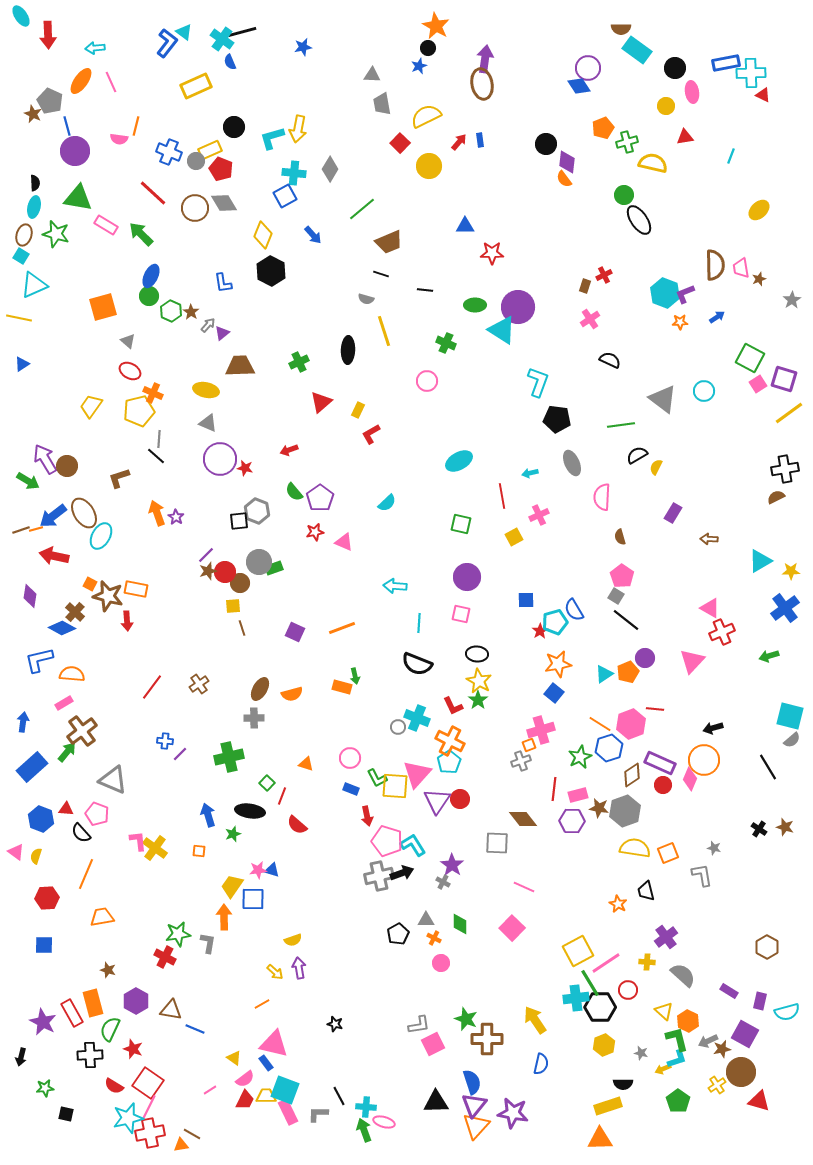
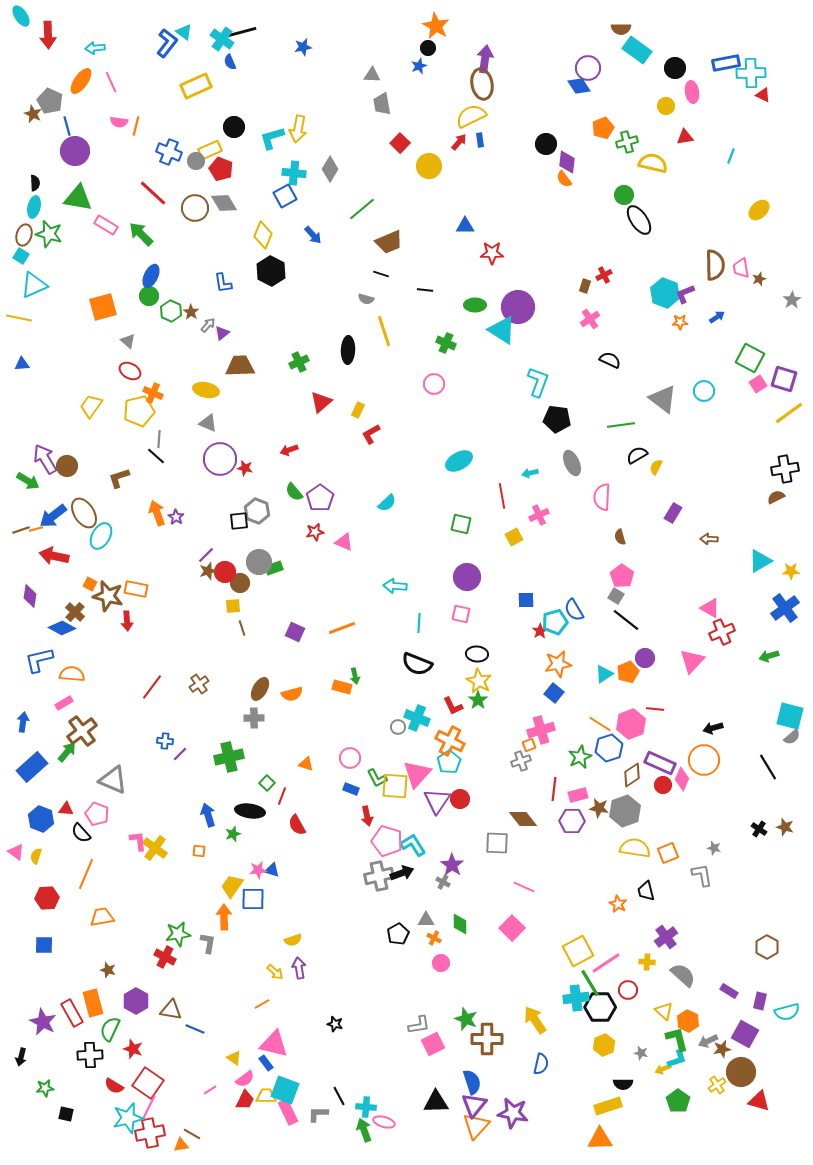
yellow semicircle at (426, 116): moved 45 px right
pink semicircle at (119, 139): moved 17 px up
green star at (56, 234): moved 7 px left
blue triangle at (22, 364): rotated 28 degrees clockwise
pink circle at (427, 381): moved 7 px right, 3 px down
gray semicircle at (792, 740): moved 3 px up
pink diamond at (690, 779): moved 8 px left
red semicircle at (297, 825): rotated 20 degrees clockwise
